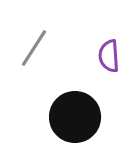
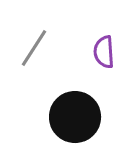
purple semicircle: moved 5 px left, 4 px up
